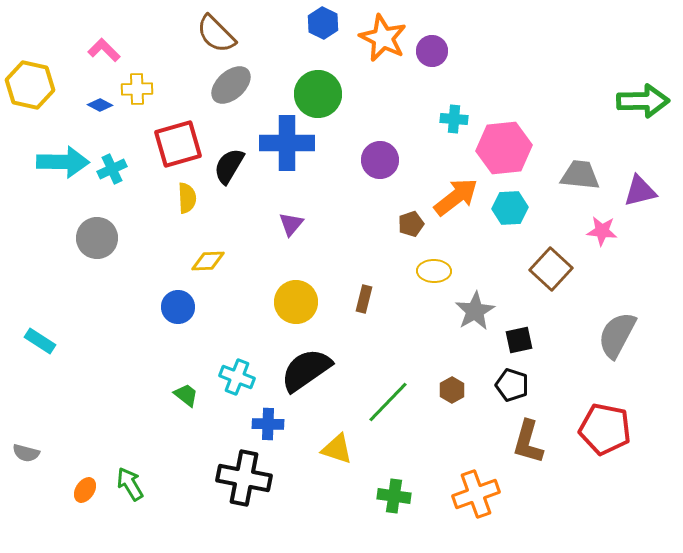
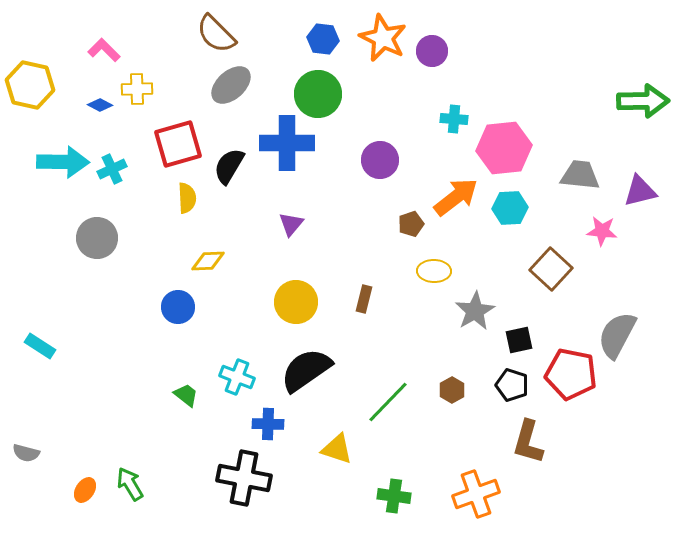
blue hexagon at (323, 23): moved 16 px down; rotated 20 degrees counterclockwise
cyan rectangle at (40, 341): moved 5 px down
red pentagon at (605, 429): moved 34 px left, 55 px up
